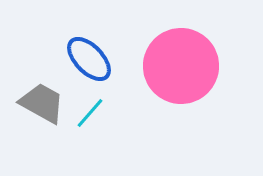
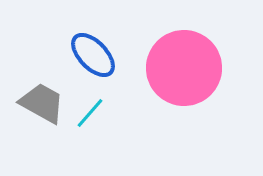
blue ellipse: moved 4 px right, 4 px up
pink circle: moved 3 px right, 2 px down
